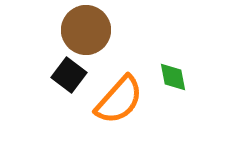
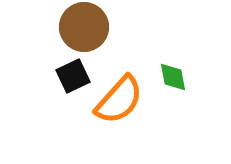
brown circle: moved 2 px left, 3 px up
black square: moved 4 px right, 1 px down; rotated 28 degrees clockwise
